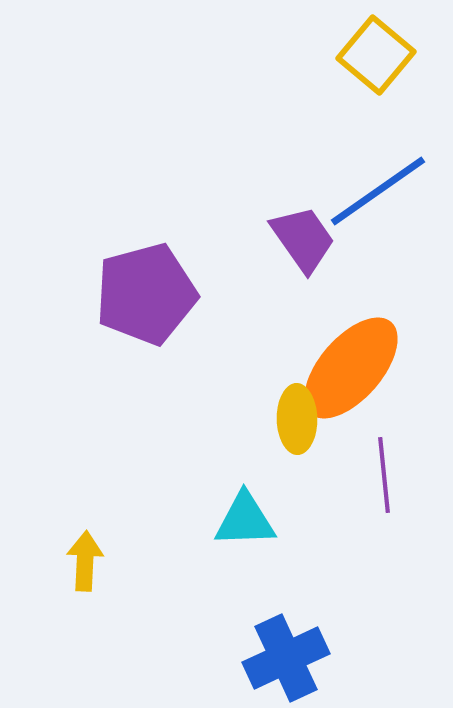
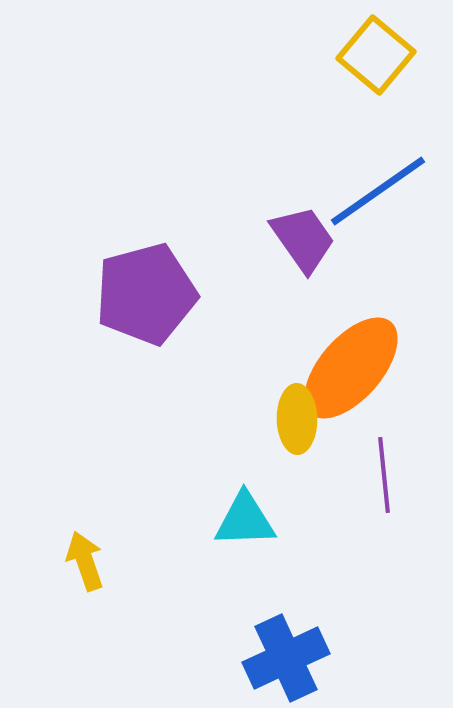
yellow arrow: rotated 22 degrees counterclockwise
